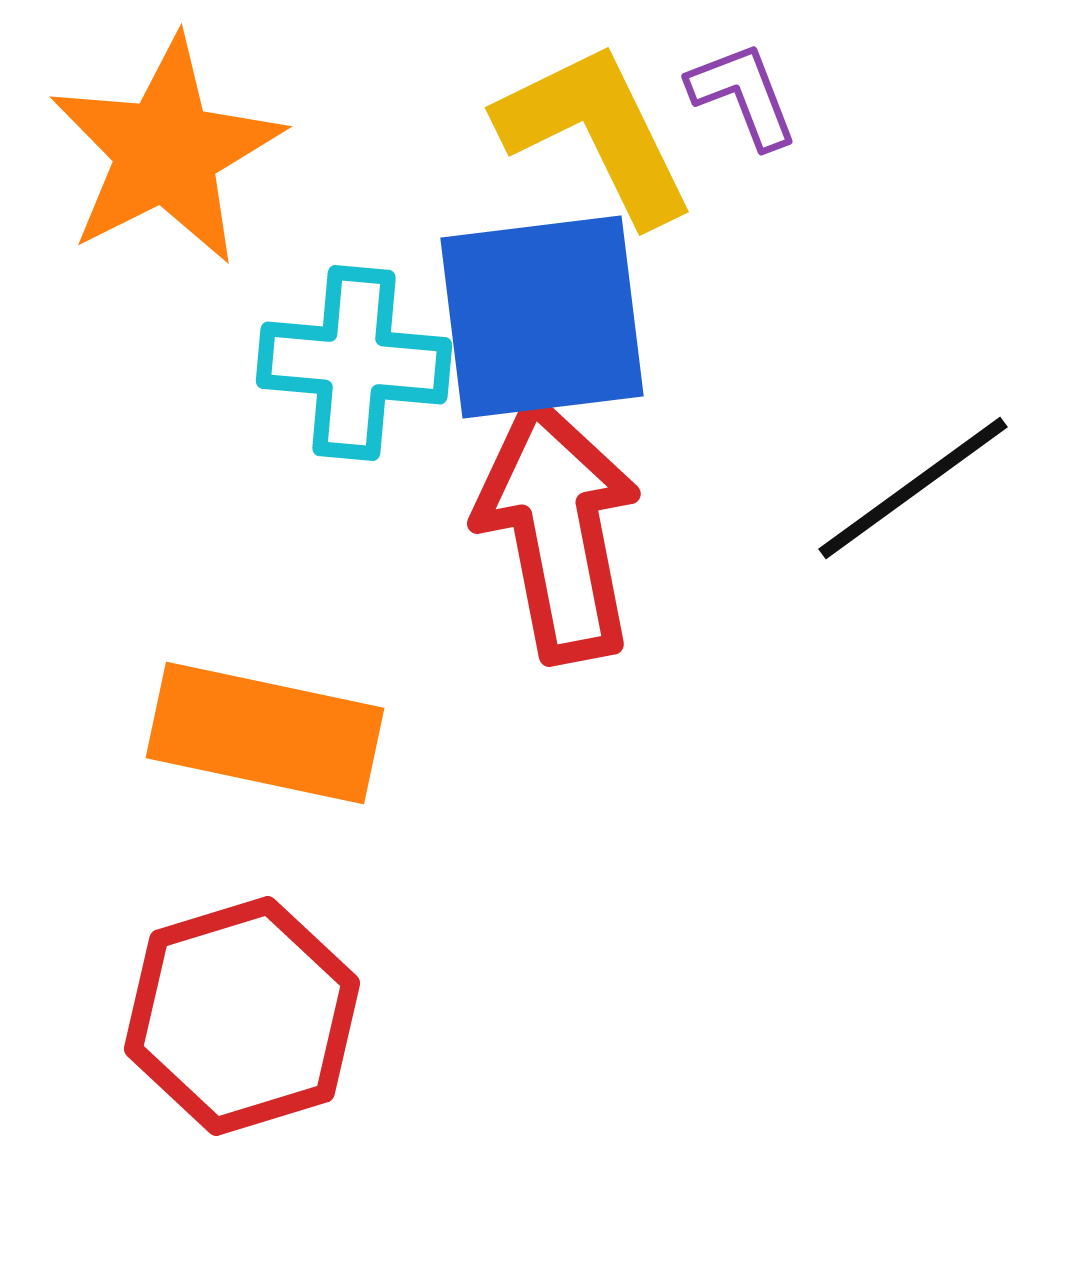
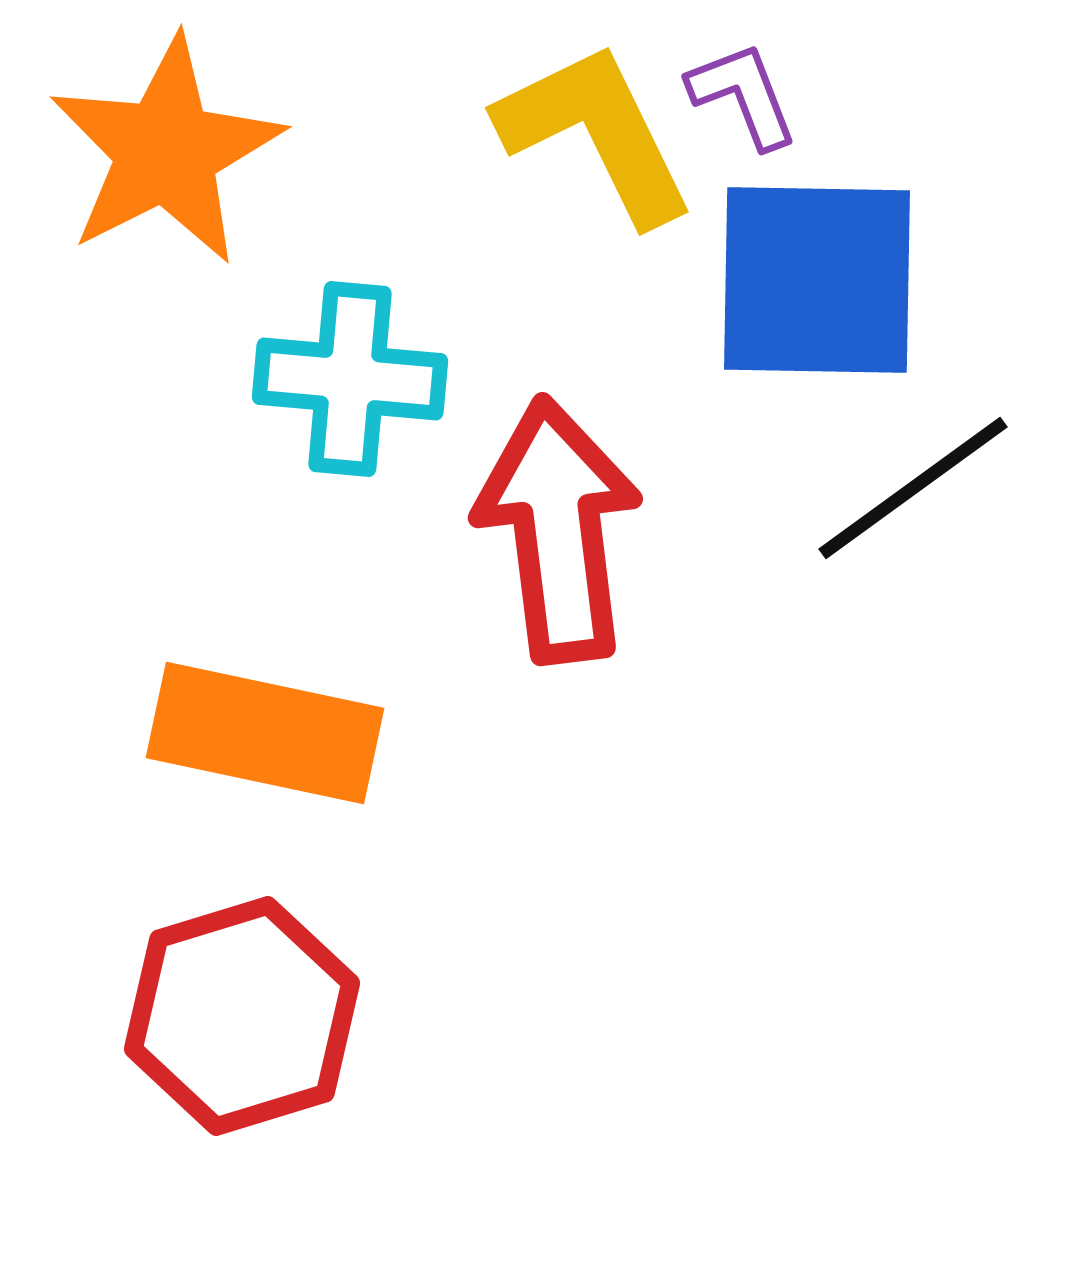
blue square: moved 275 px right, 37 px up; rotated 8 degrees clockwise
cyan cross: moved 4 px left, 16 px down
red arrow: rotated 4 degrees clockwise
